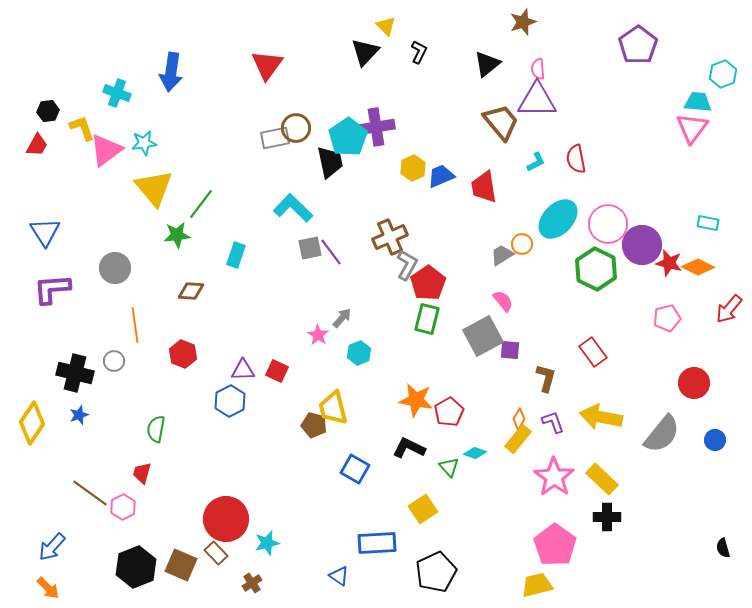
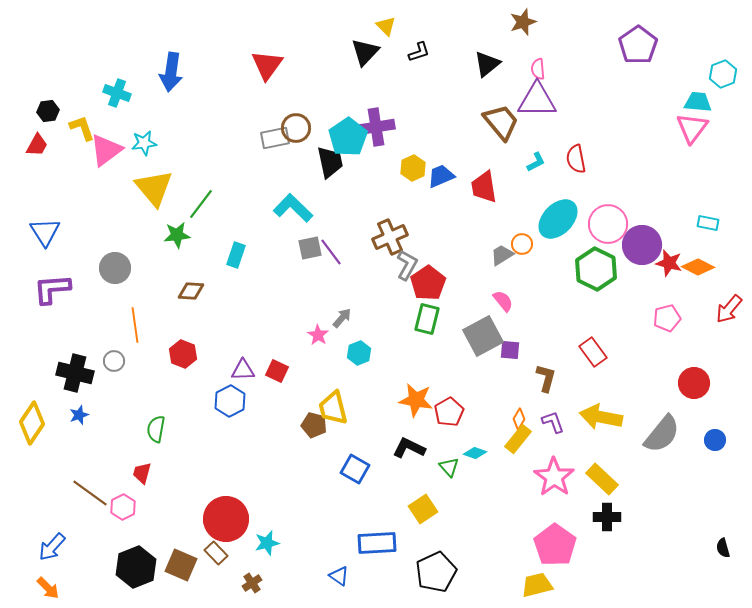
black L-shape at (419, 52): rotated 45 degrees clockwise
